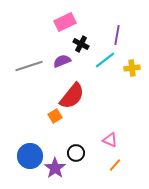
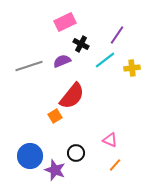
purple line: rotated 24 degrees clockwise
purple star: moved 2 px down; rotated 15 degrees counterclockwise
